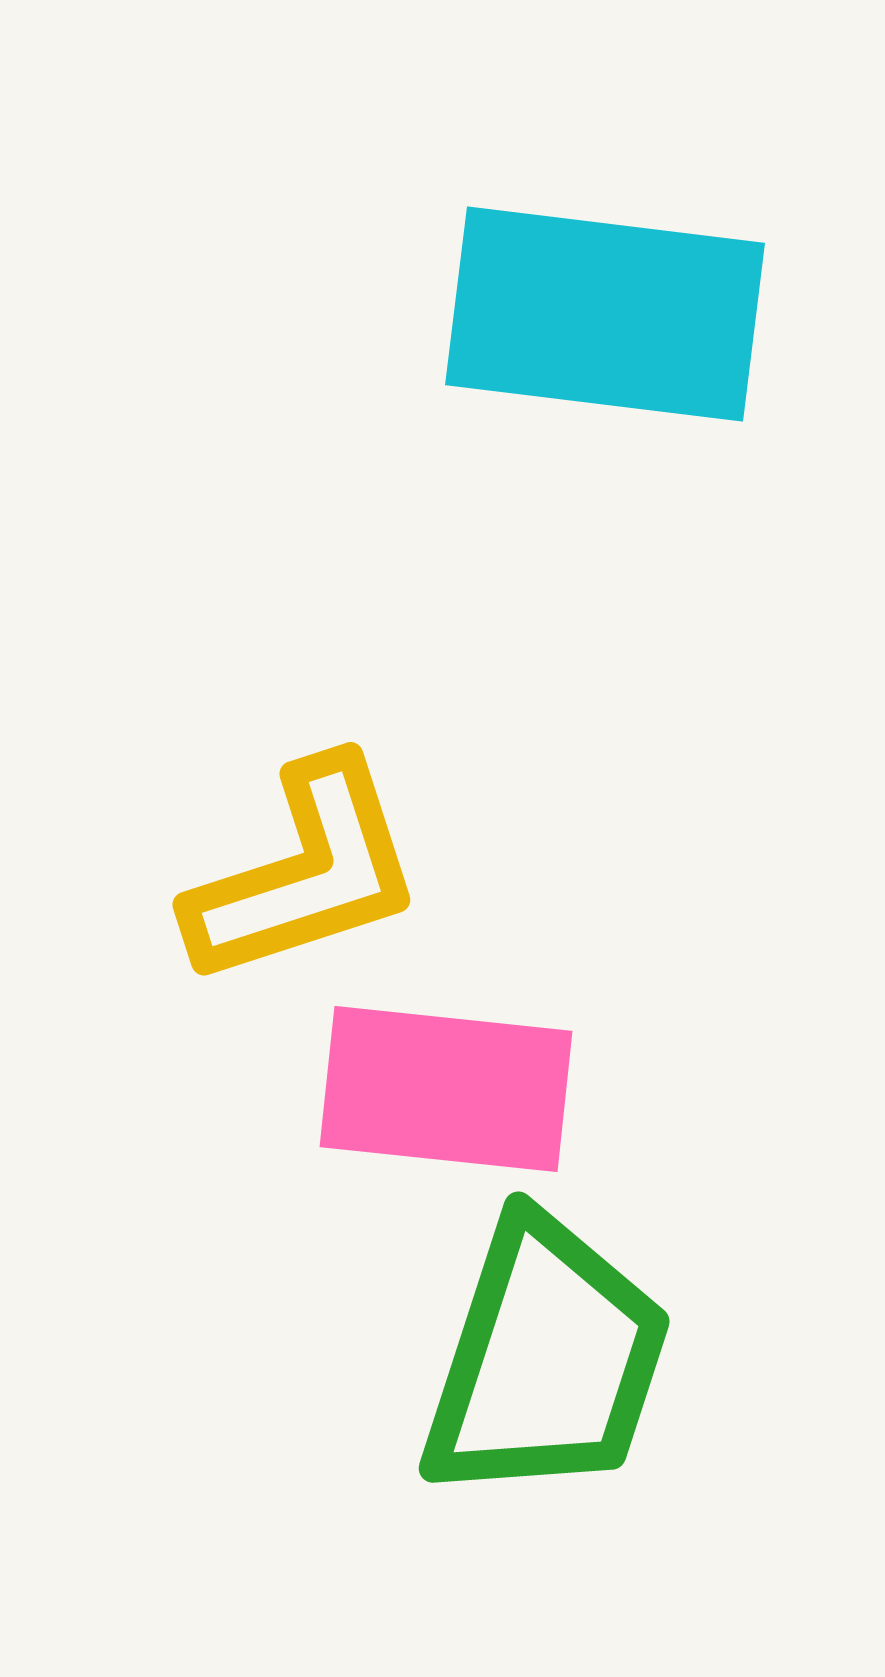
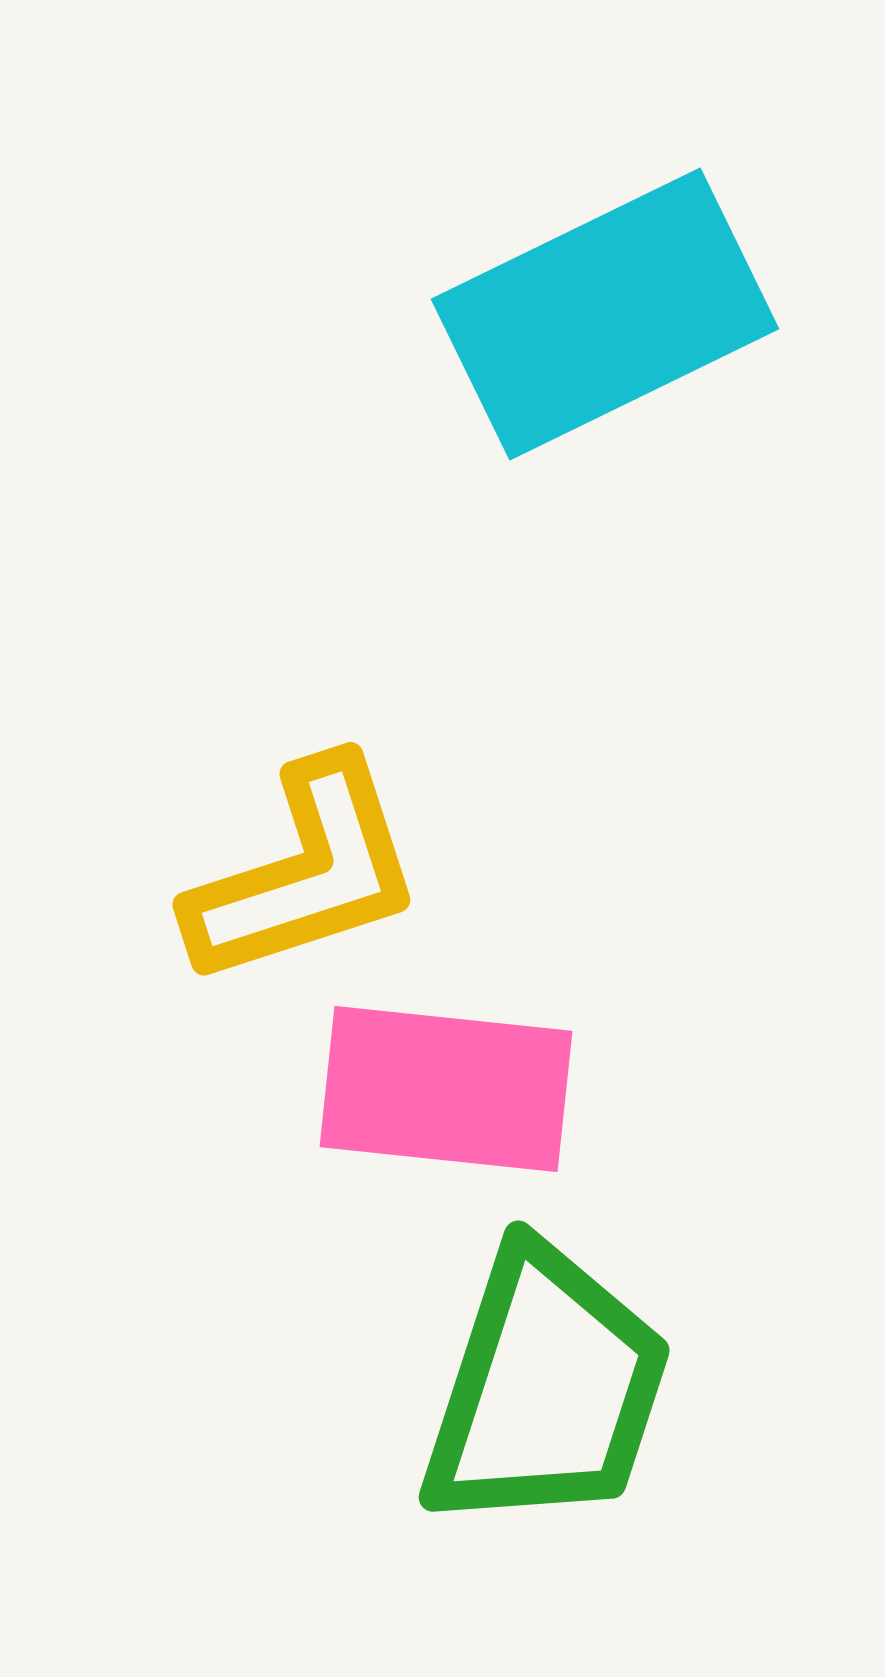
cyan rectangle: rotated 33 degrees counterclockwise
green trapezoid: moved 29 px down
